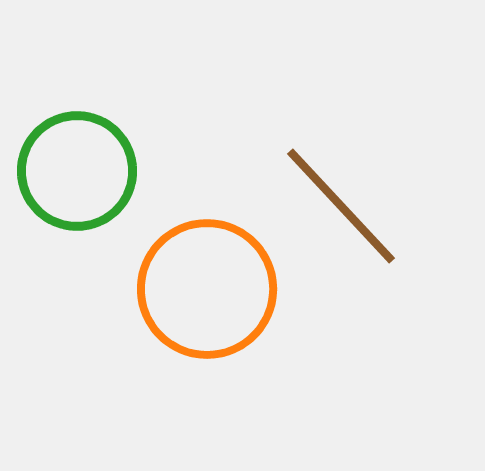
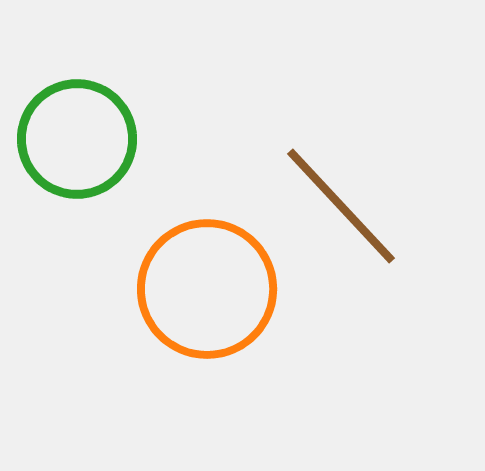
green circle: moved 32 px up
